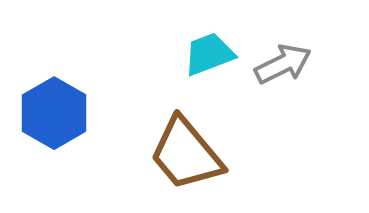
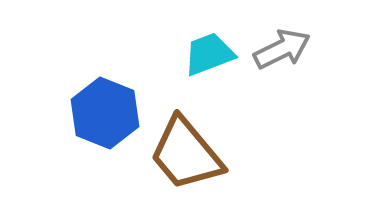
gray arrow: moved 1 px left, 15 px up
blue hexagon: moved 51 px right; rotated 8 degrees counterclockwise
